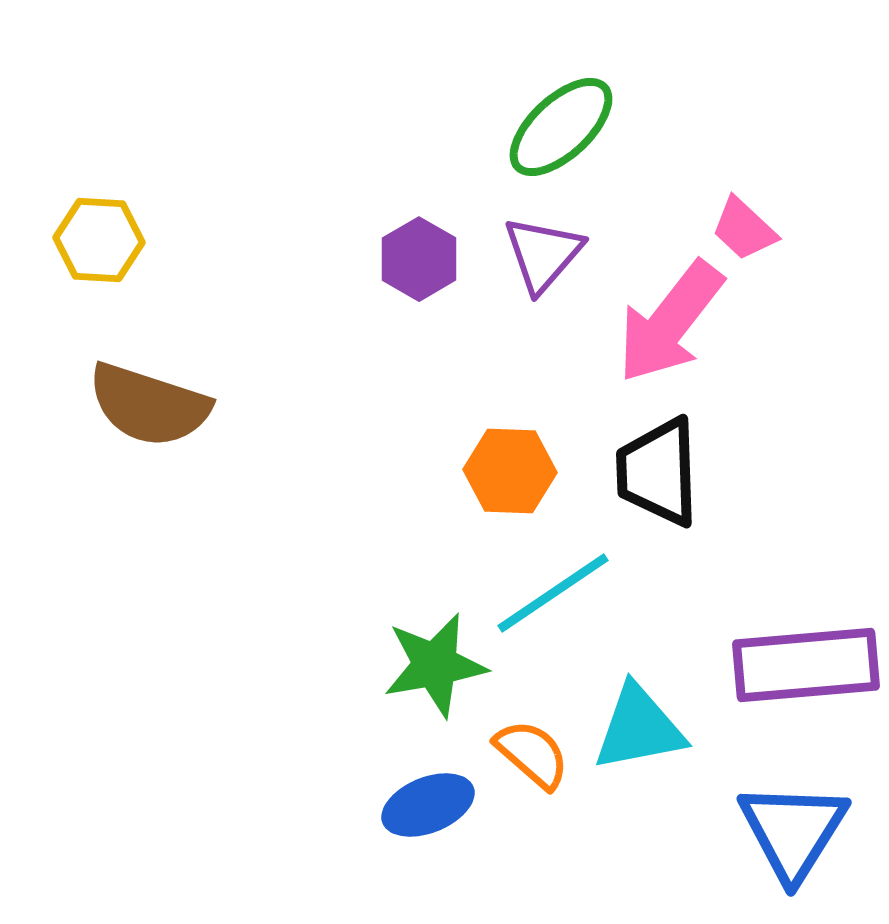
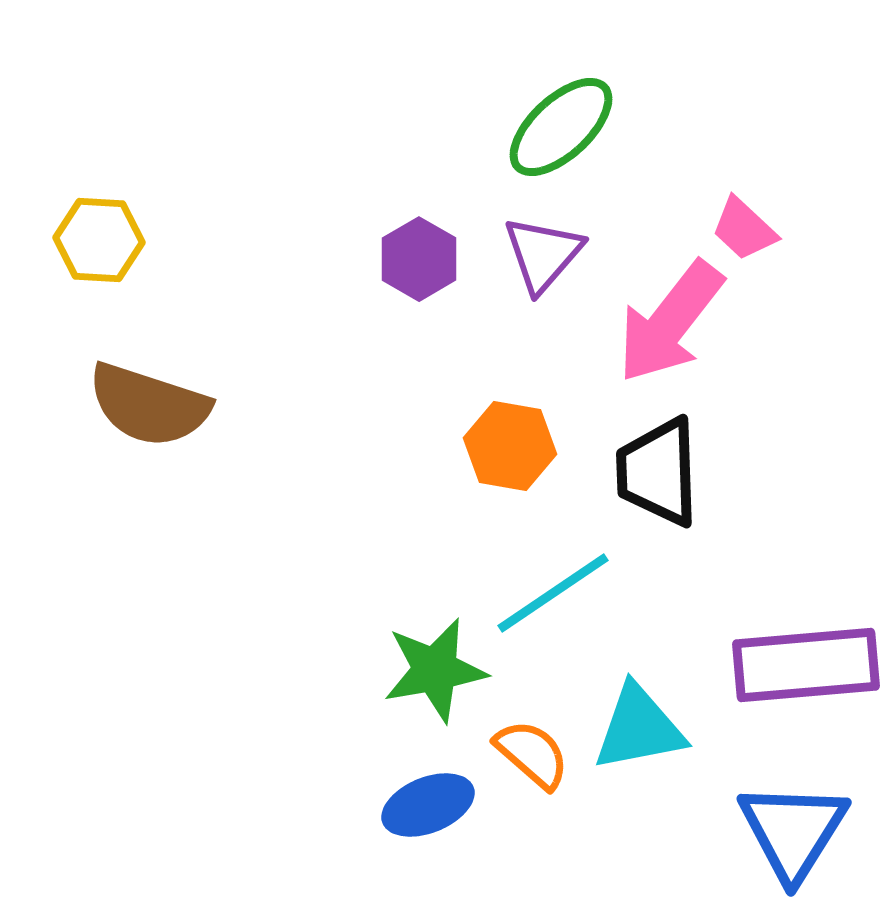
orange hexagon: moved 25 px up; rotated 8 degrees clockwise
green star: moved 5 px down
